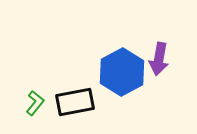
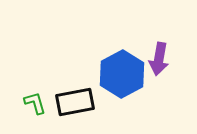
blue hexagon: moved 2 px down
green L-shape: rotated 55 degrees counterclockwise
